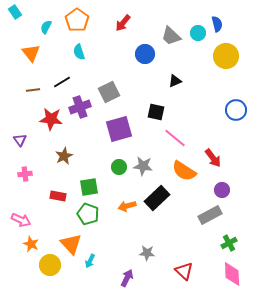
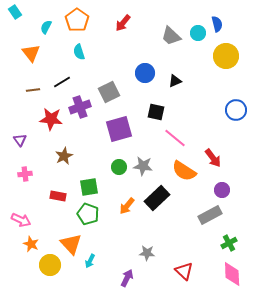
blue circle at (145, 54): moved 19 px down
orange arrow at (127, 206): rotated 36 degrees counterclockwise
